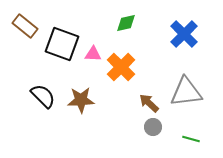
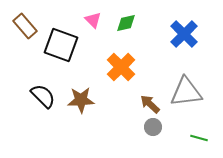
brown rectangle: rotated 10 degrees clockwise
black square: moved 1 px left, 1 px down
pink triangle: moved 34 px up; rotated 42 degrees clockwise
brown arrow: moved 1 px right, 1 px down
green line: moved 8 px right, 1 px up
